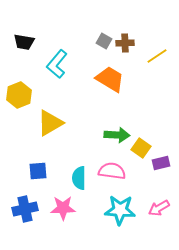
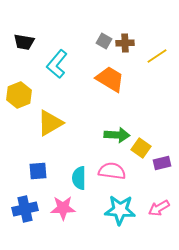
purple rectangle: moved 1 px right
